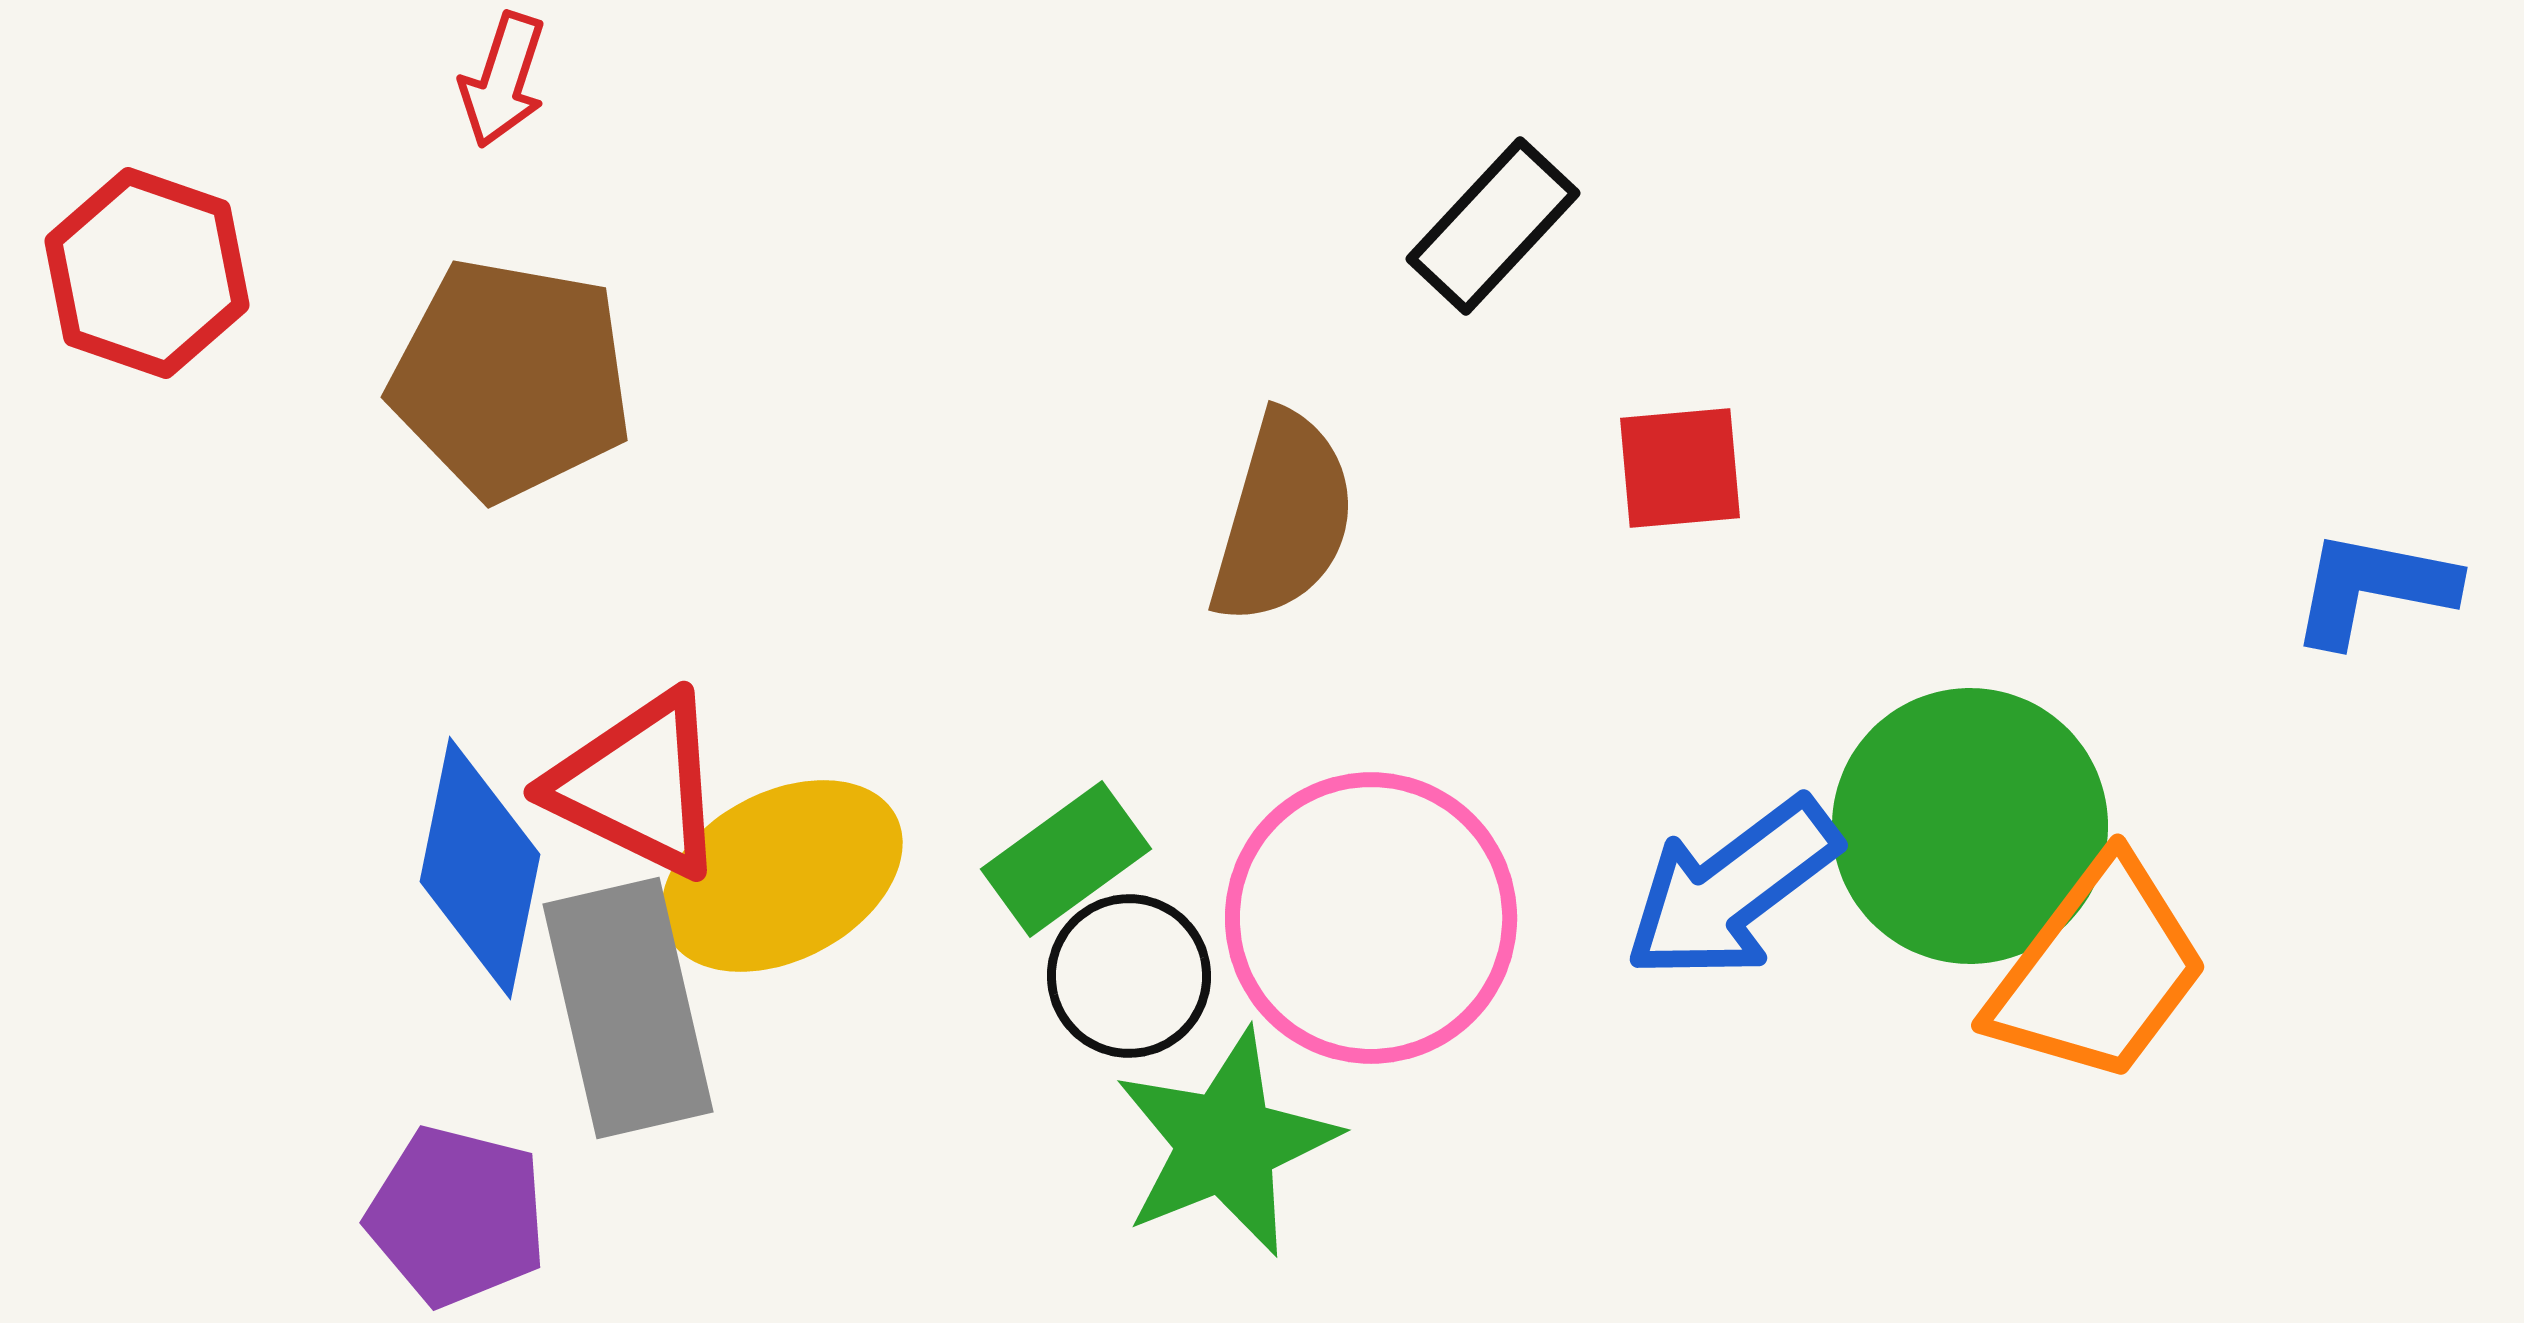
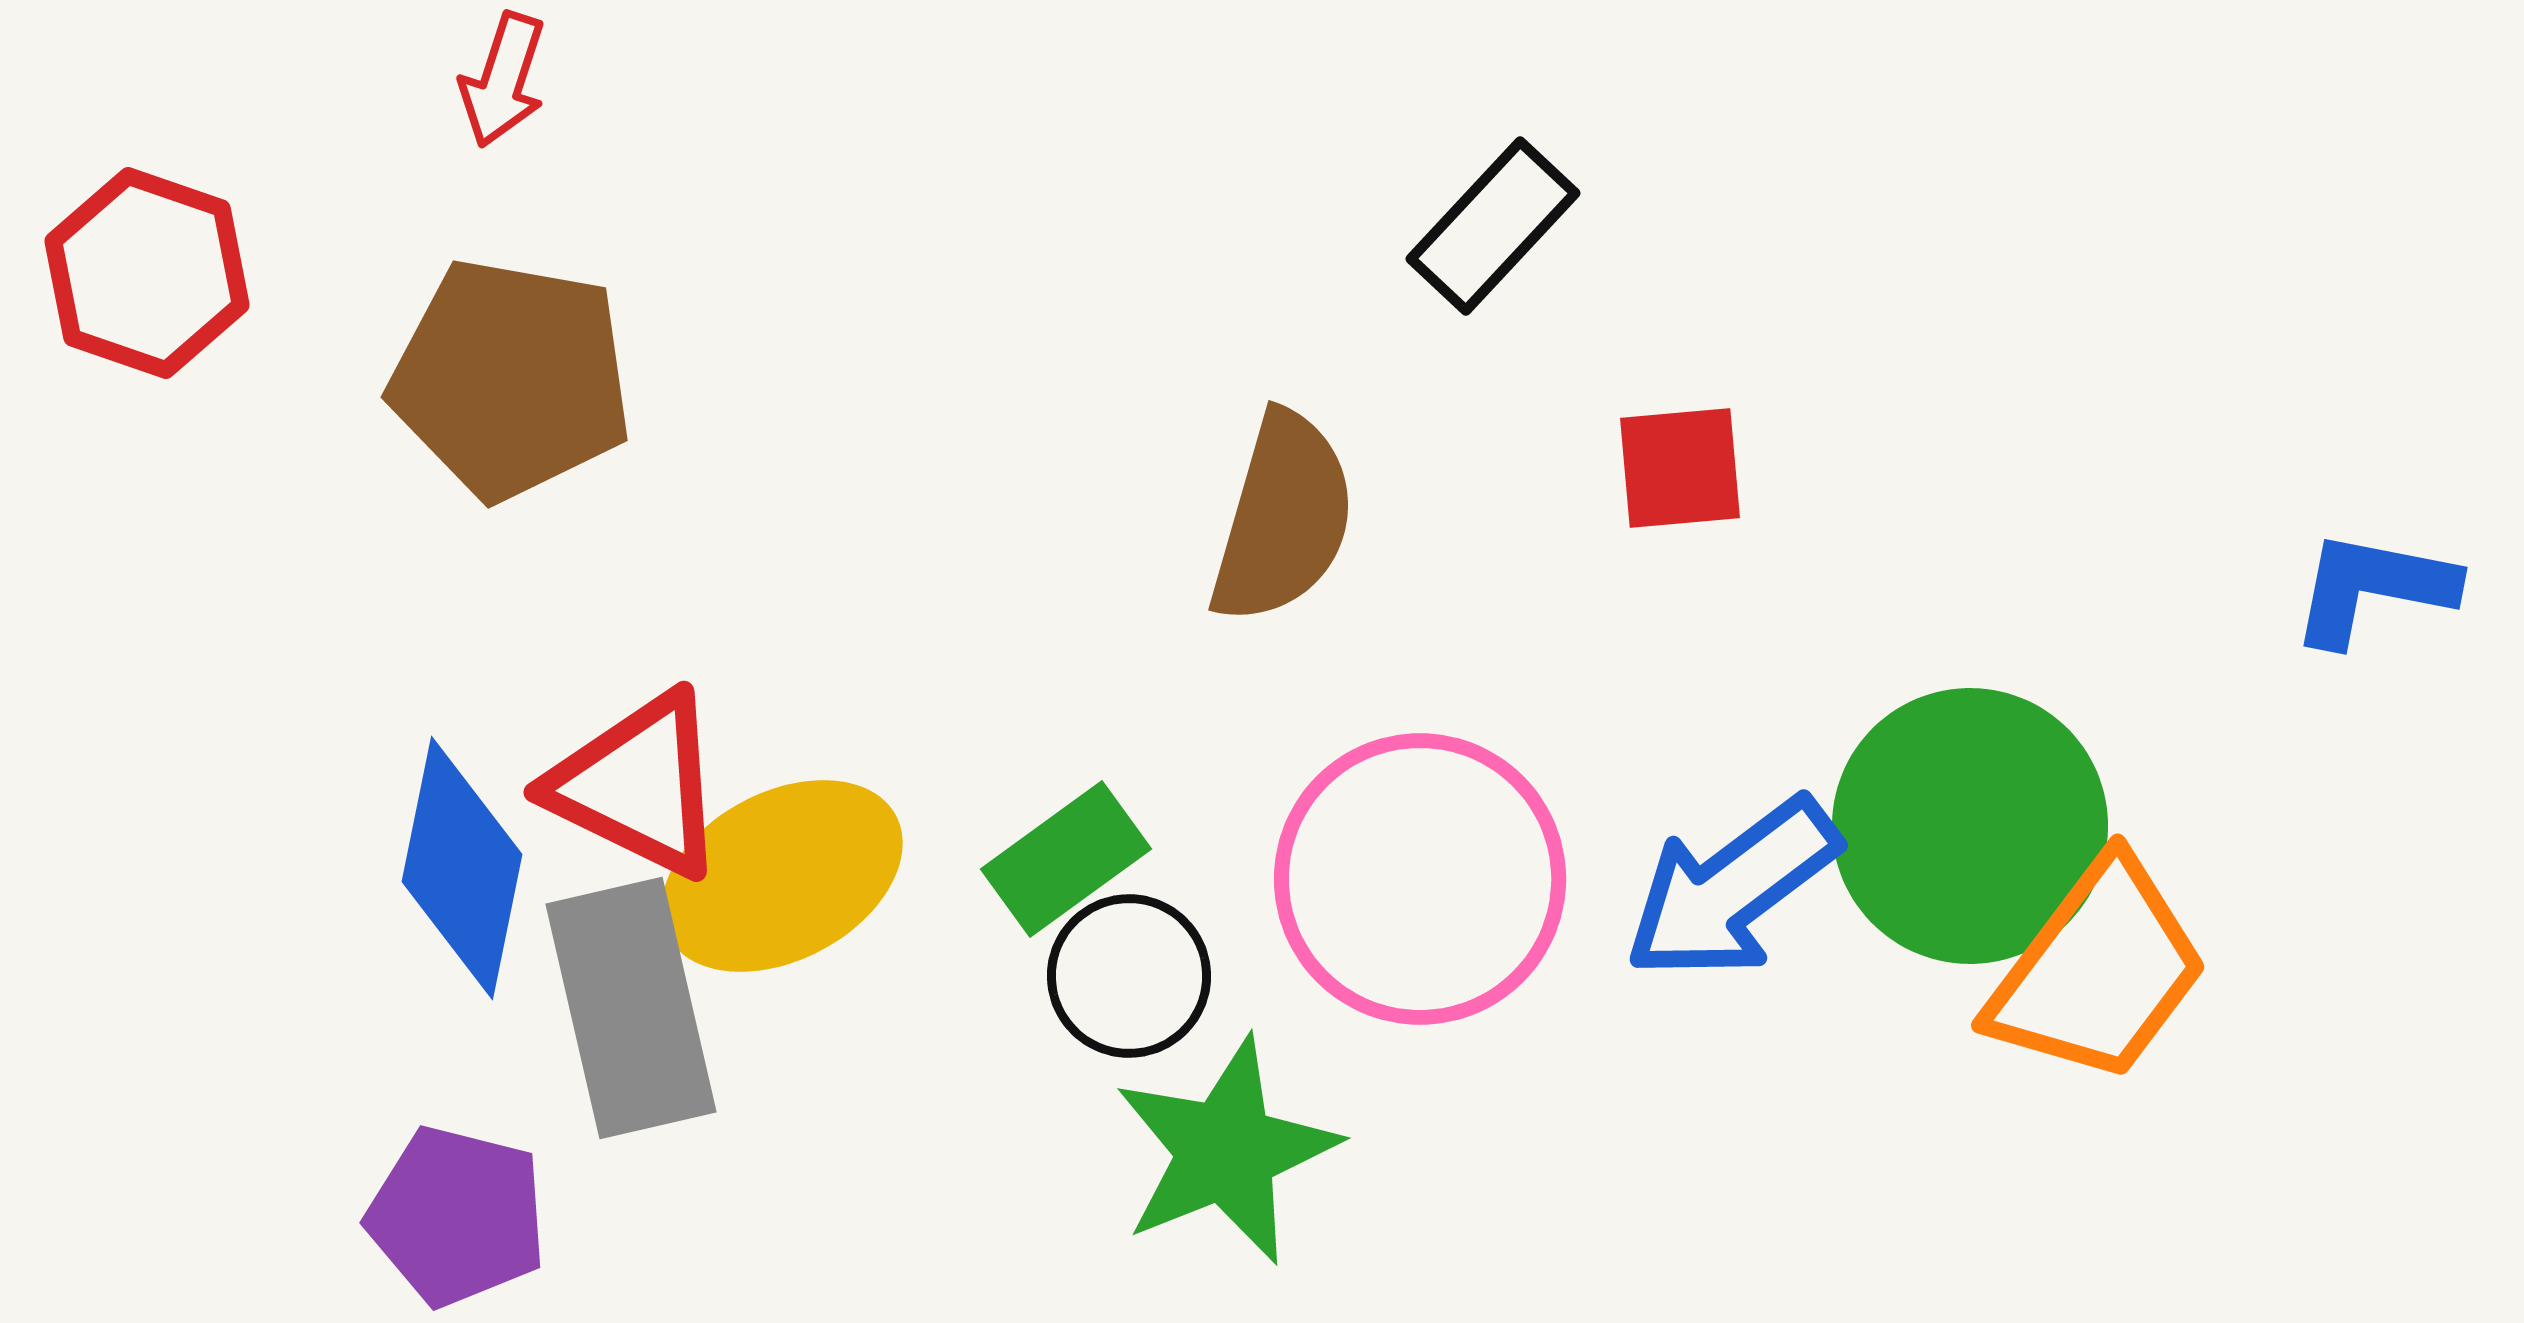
blue diamond: moved 18 px left
pink circle: moved 49 px right, 39 px up
gray rectangle: moved 3 px right
green star: moved 8 px down
